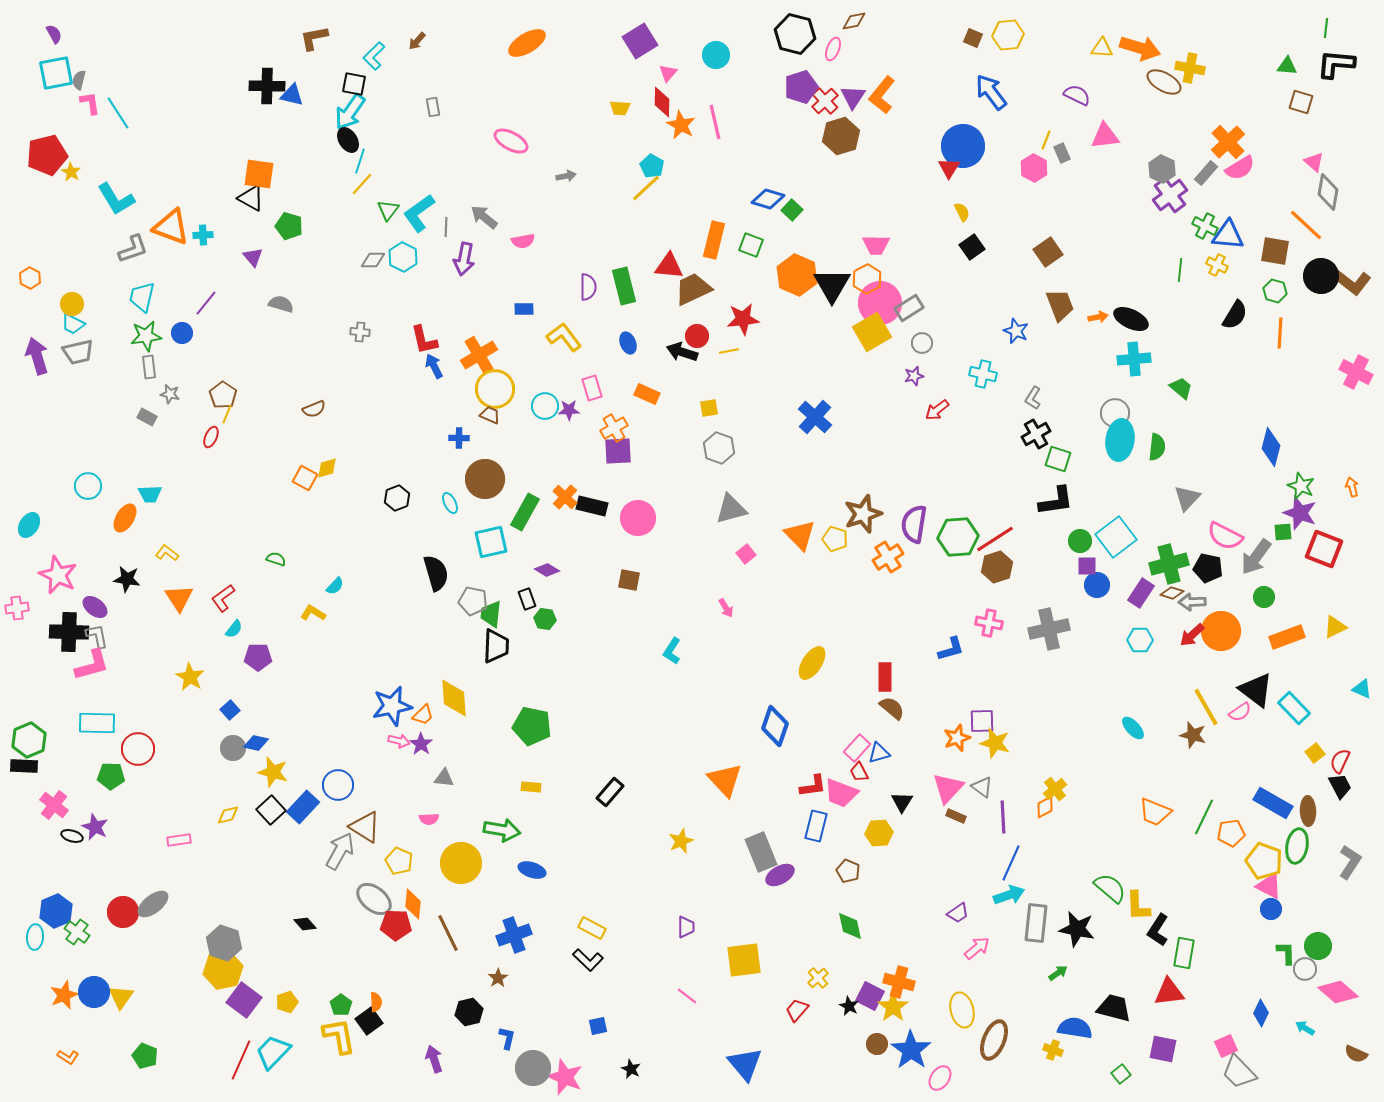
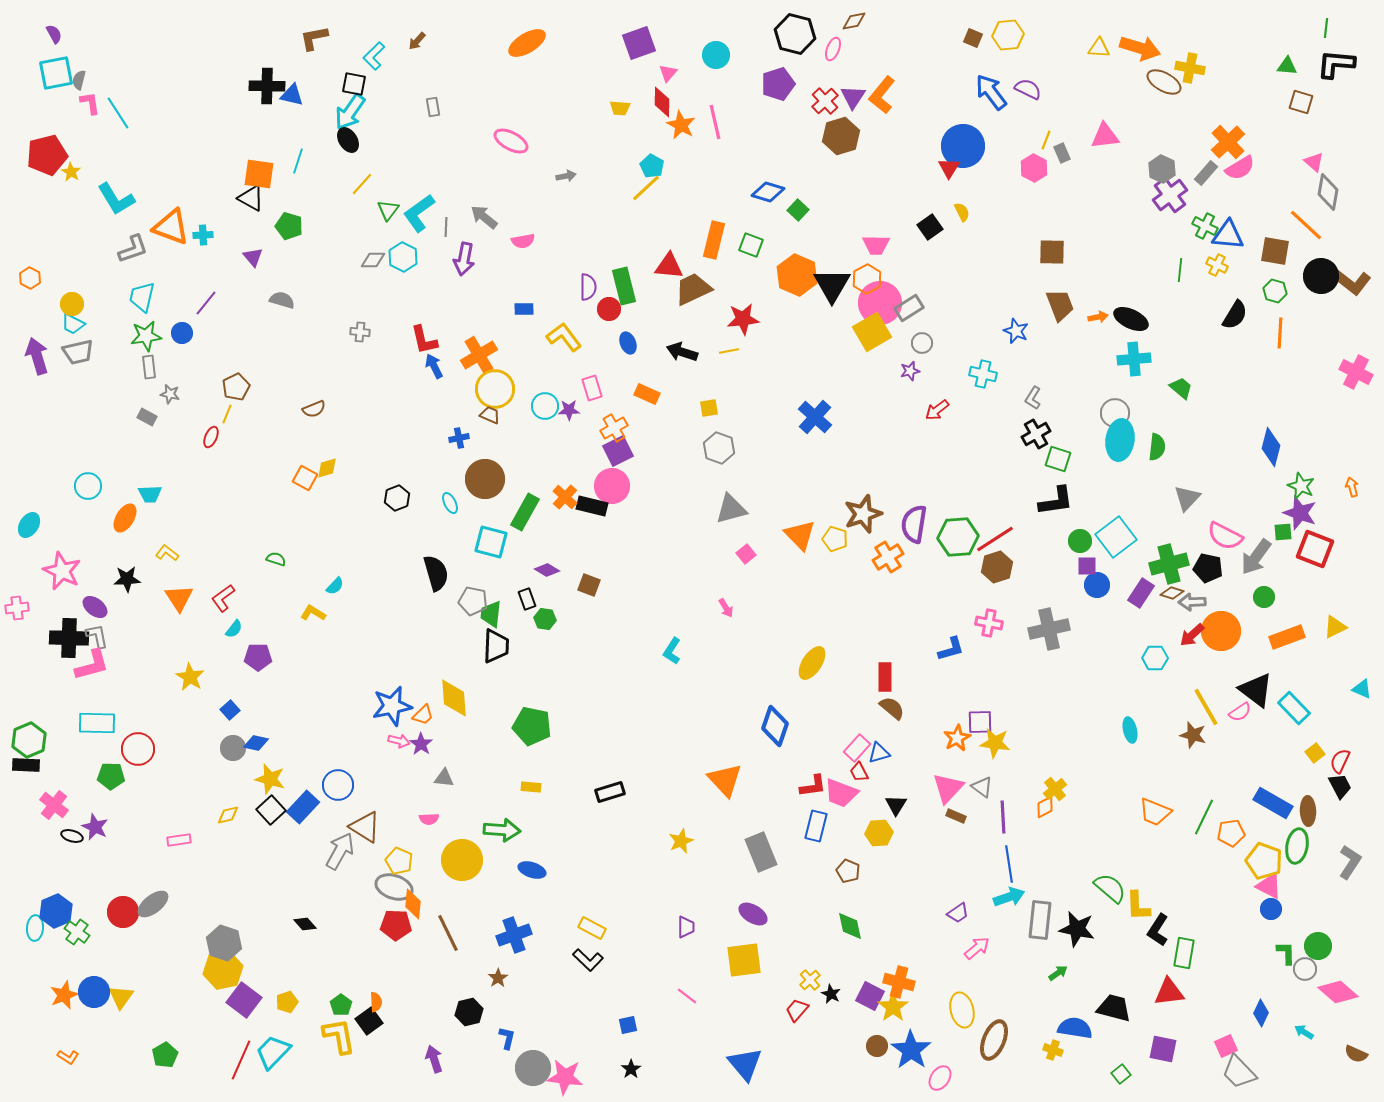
purple square at (640, 41): moved 1 px left, 2 px down; rotated 12 degrees clockwise
yellow triangle at (1102, 48): moved 3 px left
purple pentagon at (801, 87): moved 23 px left, 3 px up
purple semicircle at (1077, 95): moved 49 px left, 6 px up
cyan line at (360, 161): moved 62 px left
blue diamond at (768, 199): moved 7 px up
green square at (792, 210): moved 6 px right
black square at (972, 247): moved 42 px left, 20 px up
brown square at (1048, 252): moved 4 px right; rotated 36 degrees clockwise
gray semicircle at (281, 304): moved 1 px right, 4 px up
red circle at (697, 336): moved 88 px left, 27 px up
purple star at (914, 376): moved 4 px left, 5 px up
brown pentagon at (223, 395): moved 13 px right, 8 px up; rotated 12 degrees clockwise
blue cross at (459, 438): rotated 12 degrees counterclockwise
purple square at (618, 451): rotated 24 degrees counterclockwise
pink circle at (638, 518): moved 26 px left, 32 px up
cyan square at (491, 542): rotated 28 degrees clockwise
red square at (1324, 549): moved 9 px left
pink star at (58, 575): moved 4 px right, 4 px up
black star at (127, 579): rotated 12 degrees counterclockwise
brown square at (629, 580): moved 40 px left, 5 px down; rotated 10 degrees clockwise
black cross at (69, 632): moved 6 px down
cyan hexagon at (1140, 640): moved 15 px right, 18 px down
purple square at (982, 721): moved 2 px left, 1 px down
cyan ellipse at (1133, 728): moved 3 px left, 2 px down; rotated 30 degrees clockwise
orange star at (957, 738): rotated 8 degrees counterclockwise
yellow star at (995, 743): rotated 8 degrees counterclockwise
black rectangle at (24, 766): moved 2 px right, 1 px up
yellow star at (273, 772): moved 3 px left, 7 px down
black rectangle at (610, 792): rotated 32 degrees clockwise
black triangle at (902, 802): moved 6 px left, 3 px down
green arrow at (502, 830): rotated 6 degrees counterclockwise
yellow circle at (461, 863): moved 1 px right, 3 px up
blue line at (1011, 863): moved 2 px left, 1 px down; rotated 33 degrees counterclockwise
purple ellipse at (780, 875): moved 27 px left, 39 px down; rotated 60 degrees clockwise
cyan arrow at (1009, 895): moved 2 px down
gray ellipse at (374, 899): moved 20 px right, 12 px up; rotated 21 degrees counterclockwise
gray rectangle at (1036, 923): moved 4 px right, 3 px up
cyan ellipse at (35, 937): moved 9 px up
yellow cross at (818, 978): moved 8 px left, 2 px down
black star at (849, 1006): moved 18 px left, 12 px up
blue square at (598, 1026): moved 30 px right, 1 px up
cyan arrow at (1305, 1028): moved 1 px left, 4 px down
brown circle at (877, 1044): moved 2 px down
green pentagon at (145, 1056): moved 20 px right, 1 px up; rotated 20 degrees clockwise
black star at (631, 1069): rotated 12 degrees clockwise
pink star at (565, 1077): rotated 15 degrees counterclockwise
